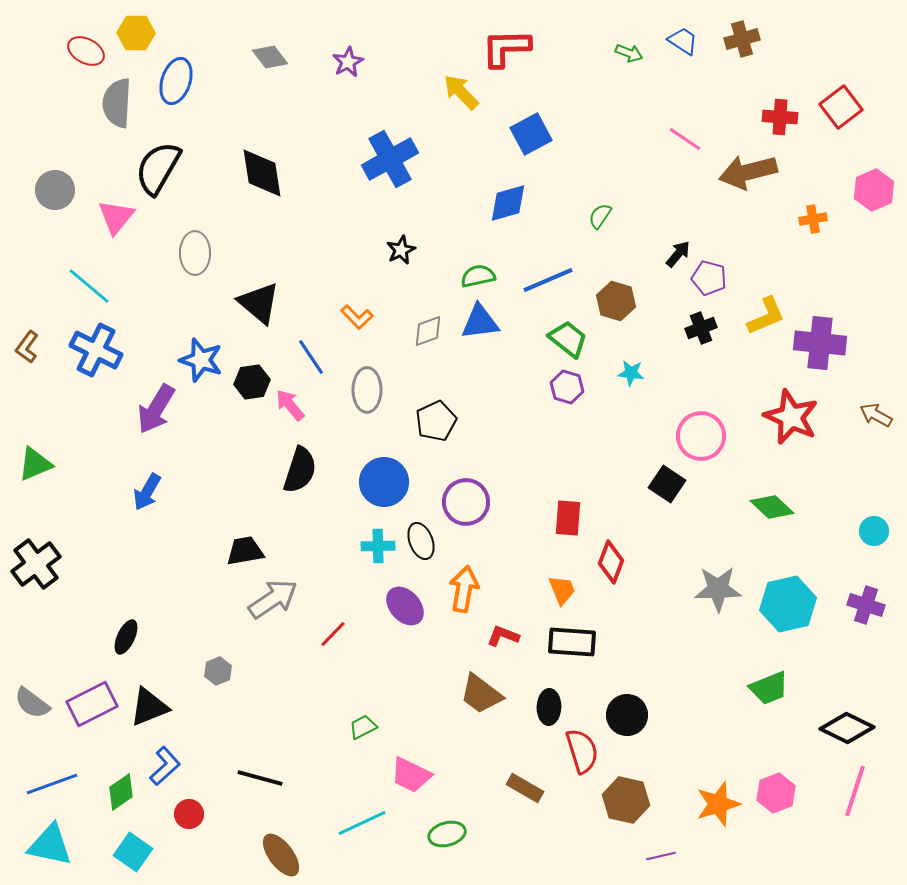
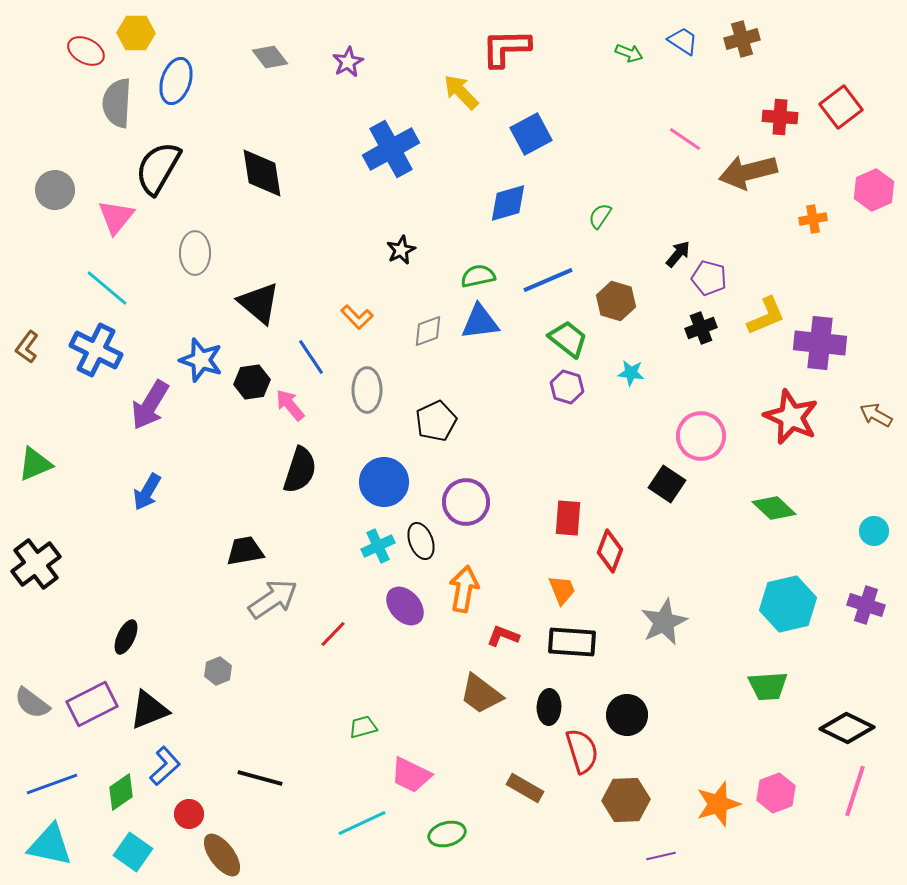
blue cross at (390, 159): moved 1 px right, 10 px up
cyan line at (89, 286): moved 18 px right, 2 px down
purple arrow at (156, 409): moved 6 px left, 4 px up
green diamond at (772, 507): moved 2 px right, 1 px down
cyan cross at (378, 546): rotated 24 degrees counterclockwise
red diamond at (611, 562): moved 1 px left, 11 px up
gray star at (718, 589): moved 54 px left, 33 px down; rotated 24 degrees counterclockwise
green trapezoid at (769, 688): moved 1 px left, 2 px up; rotated 18 degrees clockwise
black triangle at (149, 707): moved 3 px down
green trapezoid at (363, 727): rotated 12 degrees clockwise
brown hexagon at (626, 800): rotated 15 degrees counterclockwise
brown ellipse at (281, 855): moved 59 px left
